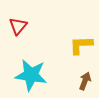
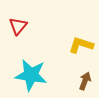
yellow L-shape: rotated 20 degrees clockwise
